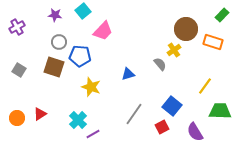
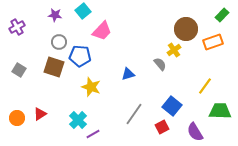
pink trapezoid: moved 1 px left
orange rectangle: rotated 36 degrees counterclockwise
